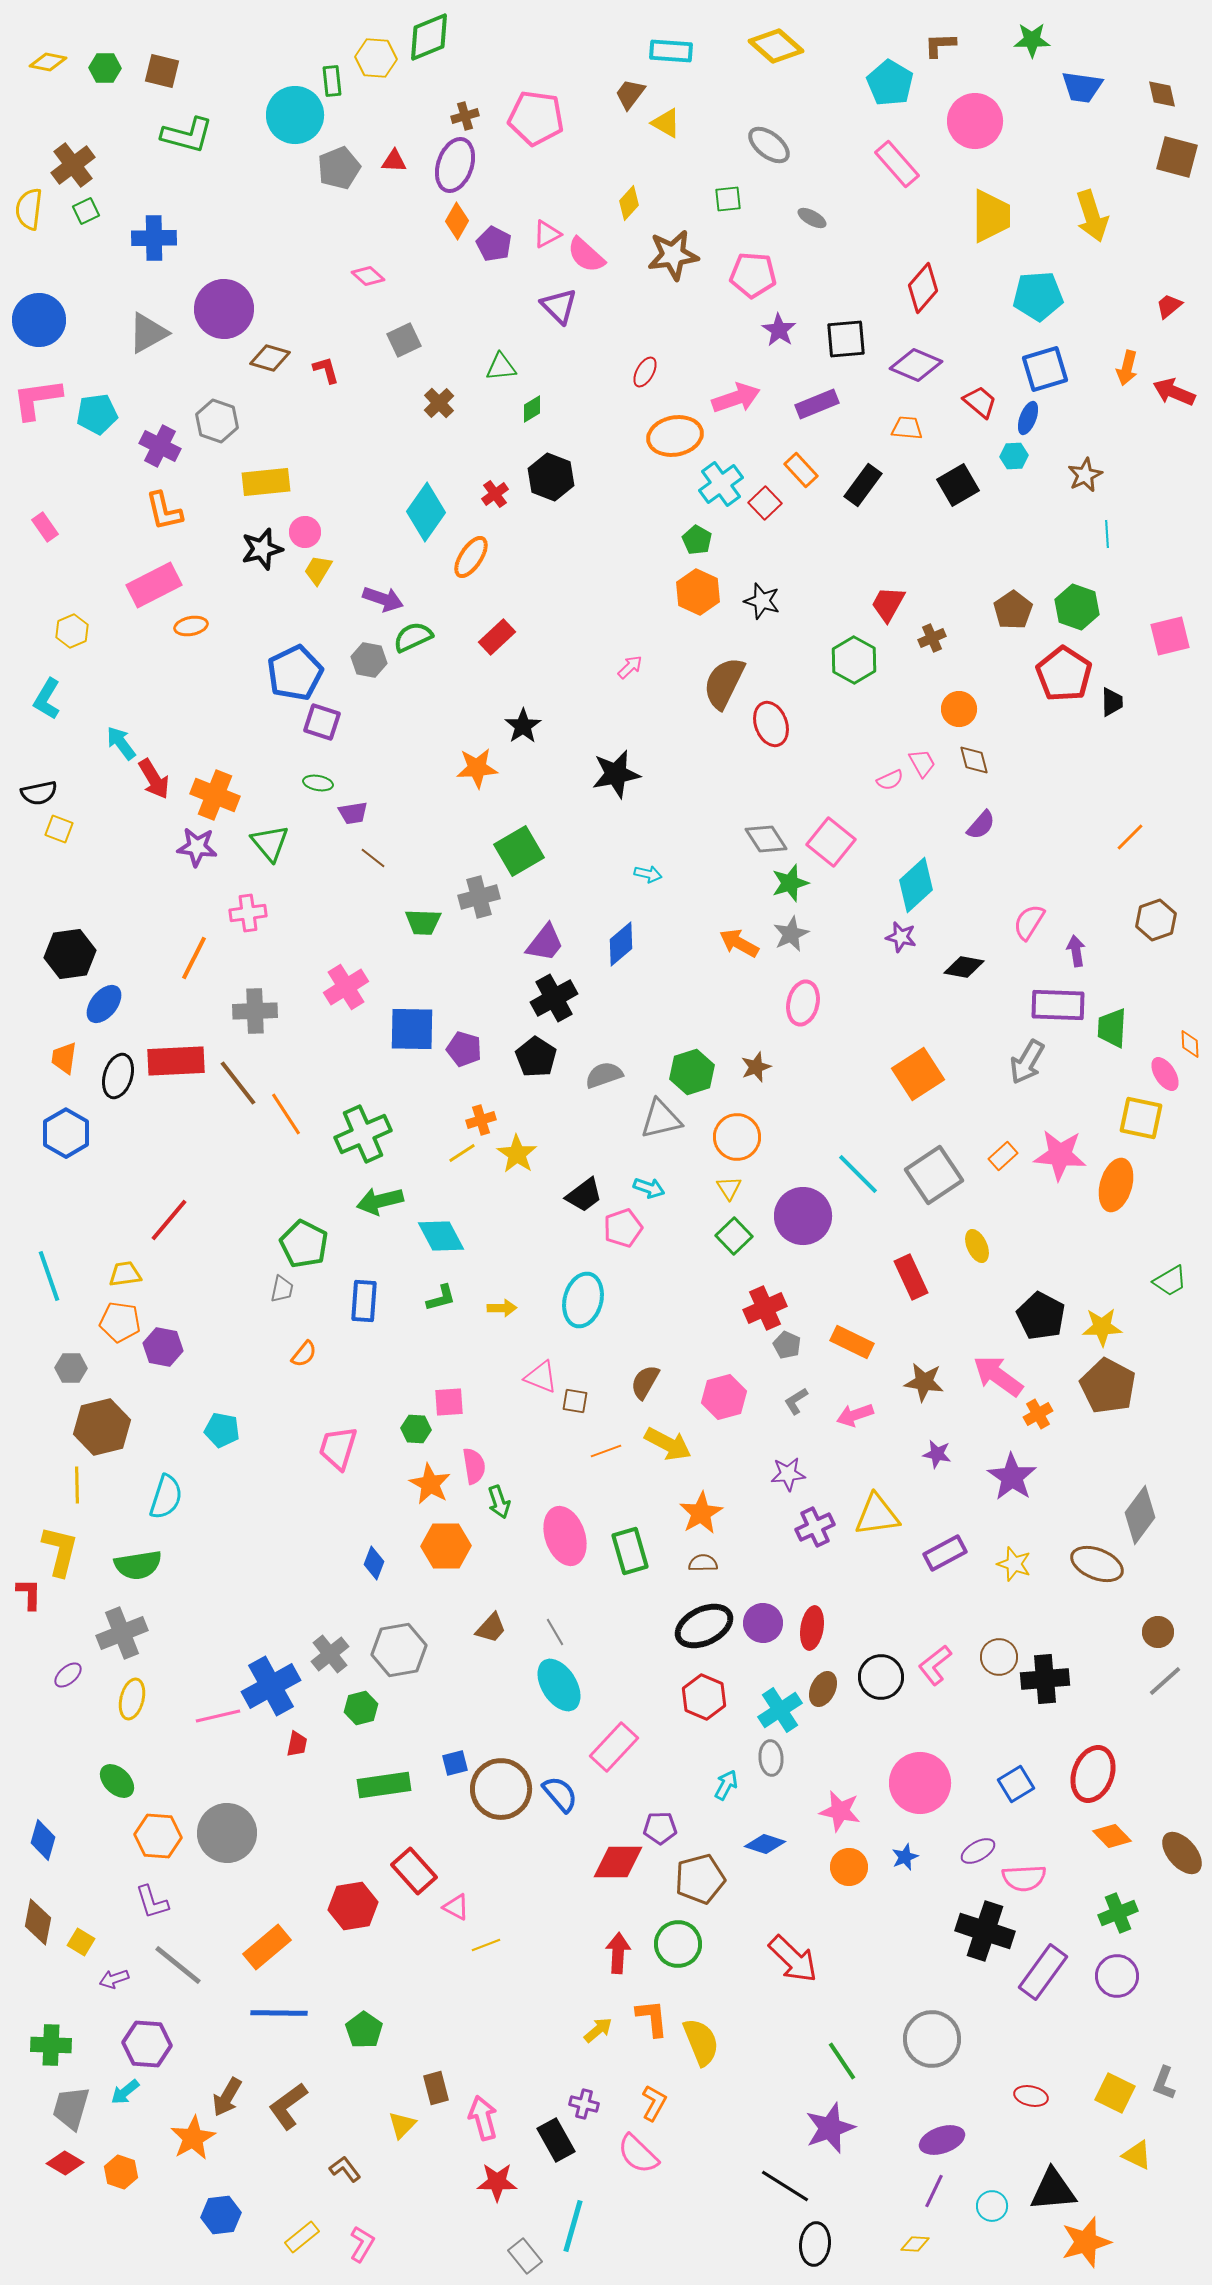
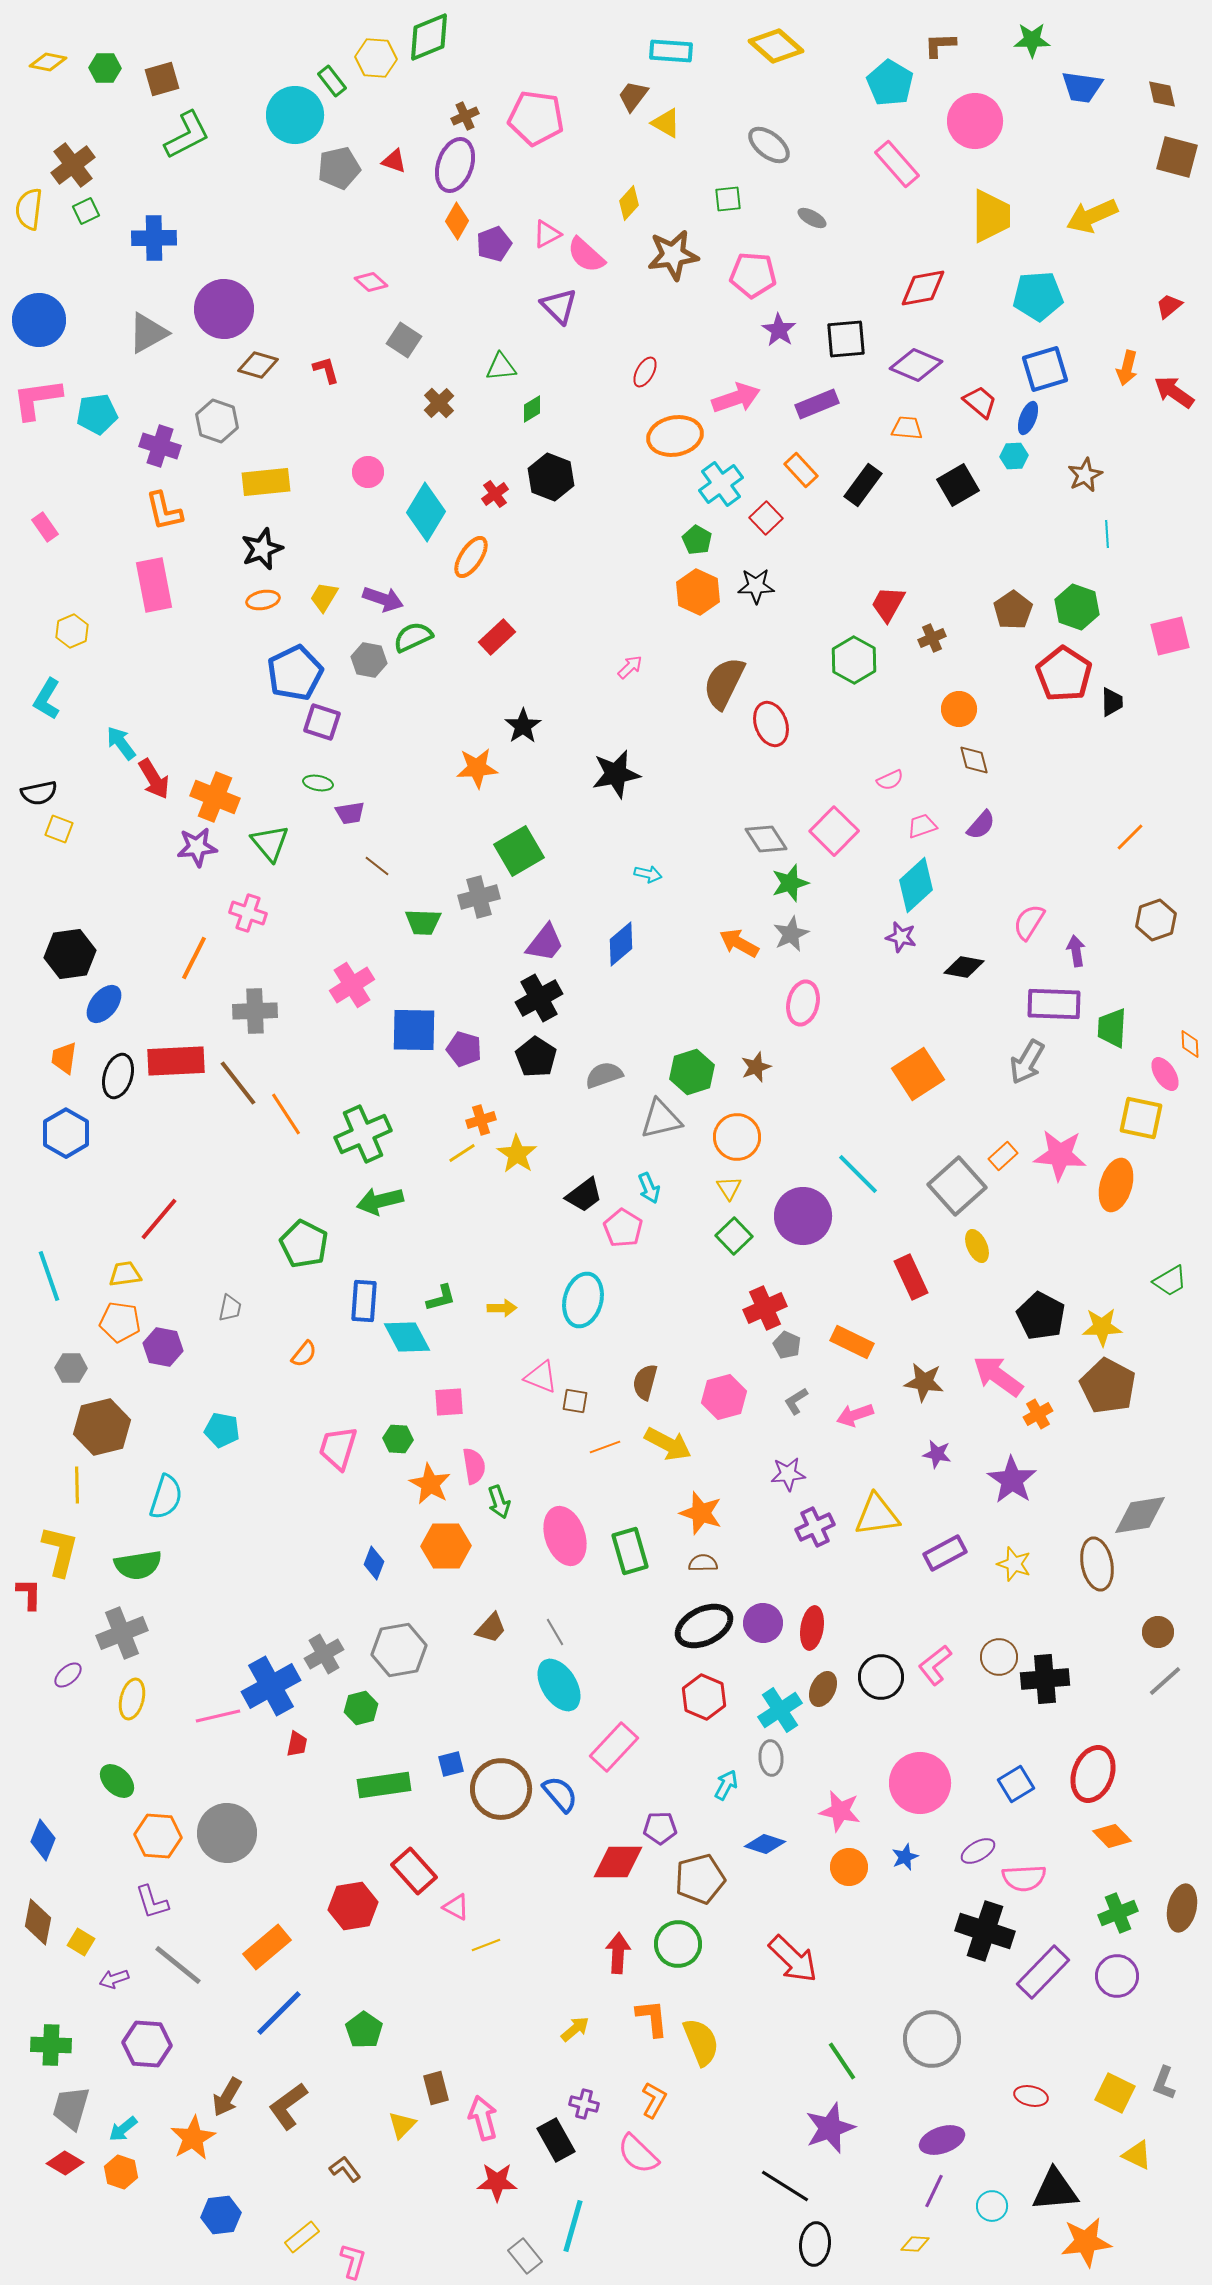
brown square at (162, 71): moved 8 px down; rotated 30 degrees counterclockwise
green rectangle at (332, 81): rotated 32 degrees counterclockwise
brown trapezoid at (630, 94): moved 3 px right, 2 px down
brown cross at (465, 116): rotated 8 degrees counterclockwise
green L-shape at (187, 135): rotated 42 degrees counterclockwise
red triangle at (394, 161): rotated 16 degrees clockwise
gray pentagon at (339, 168): rotated 9 degrees clockwise
yellow arrow at (1092, 216): rotated 84 degrees clockwise
purple pentagon at (494, 244): rotated 24 degrees clockwise
pink diamond at (368, 276): moved 3 px right, 6 px down
red diamond at (923, 288): rotated 39 degrees clockwise
gray square at (404, 340): rotated 32 degrees counterclockwise
brown diamond at (270, 358): moved 12 px left, 7 px down
red arrow at (1174, 392): rotated 12 degrees clockwise
purple cross at (160, 446): rotated 9 degrees counterclockwise
red square at (765, 503): moved 1 px right, 15 px down
cyan diamond at (426, 512): rotated 4 degrees counterclockwise
pink circle at (305, 532): moved 63 px right, 60 px up
black star at (262, 549): rotated 6 degrees counterclockwise
yellow trapezoid at (318, 570): moved 6 px right, 27 px down
pink rectangle at (154, 585): rotated 74 degrees counterclockwise
black star at (762, 601): moved 6 px left, 15 px up; rotated 18 degrees counterclockwise
orange ellipse at (191, 626): moved 72 px right, 26 px up
pink trapezoid at (922, 763): moved 63 px down; rotated 80 degrees counterclockwise
orange cross at (215, 795): moved 2 px down
purple trapezoid at (353, 813): moved 3 px left
pink square at (831, 842): moved 3 px right, 11 px up; rotated 6 degrees clockwise
purple star at (197, 847): rotated 12 degrees counterclockwise
brown line at (373, 858): moved 4 px right, 8 px down
pink cross at (248, 913): rotated 27 degrees clockwise
pink cross at (346, 987): moved 6 px right, 2 px up
black cross at (554, 998): moved 15 px left
purple rectangle at (1058, 1005): moved 4 px left, 1 px up
blue square at (412, 1029): moved 2 px right, 1 px down
gray square at (934, 1175): moved 23 px right, 11 px down; rotated 8 degrees counterclockwise
cyan arrow at (649, 1188): rotated 48 degrees clockwise
red line at (169, 1220): moved 10 px left, 1 px up
pink pentagon at (623, 1228): rotated 21 degrees counterclockwise
cyan diamond at (441, 1236): moved 34 px left, 101 px down
gray trapezoid at (282, 1289): moved 52 px left, 19 px down
brown semicircle at (645, 1382): rotated 15 degrees counterclockwise
green hexagon at (416, 1429): moved 18 px left, 10 px down
orange line at (606, 1451): moved 1 px left, 4 px up
purple star at (1012, 1477): moved 3 px down
orange star at (701, 1513): rotated 24 degrees counterclockwise
gray diamond at (1140, 1515): rotated 44 degrees clockwise
brown ellipse at (1097, 1564): rotated 57 degrees clockwise
gray cross at (330, 1654): moved 6 px left; rotated 9 degrees clockwise
blue square at (455, 1763): moved 4 px left, 1 px down
blue diamond at (43, 1840): rotated 6 degrees clockwise
brown ellipse at (1182, 1853): moved 55 px down; rotated 54 degrees clockwise
purple rectangle at (1043, 1972): rotated 8 degrees clockwise
blue line at (279, 2013): rotated 46 degrees counterclockwise
yellow arrow at (598, 2030): moved 23 px left, 1 px up
cyan arrow at (125, 2092): moved 2 px left, 37 px down
orange L-shape at (654, 2103): moved 3 px up
black triangle at (1053, 2190): moved 2 px right
orange star at (1086, 2242): rotated 9 degrees clockwise
pink L-shape at (362, 2244): moved 9 px left, 17 px down; rotated 15 degrees counterclockwise
